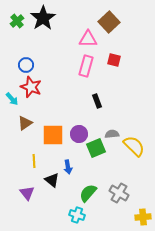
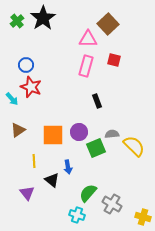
brown square: moved 1 px left, 2 px down
brown triangle: moved 7 px left, 7 px down
purple circle: moved 2 px up
gray cross: moved 7 px left, 11 px down
yellow cross: rotated 21 degrees clockwise
